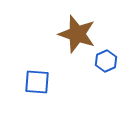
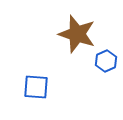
blue square: moved 1 px left, 5 px down
